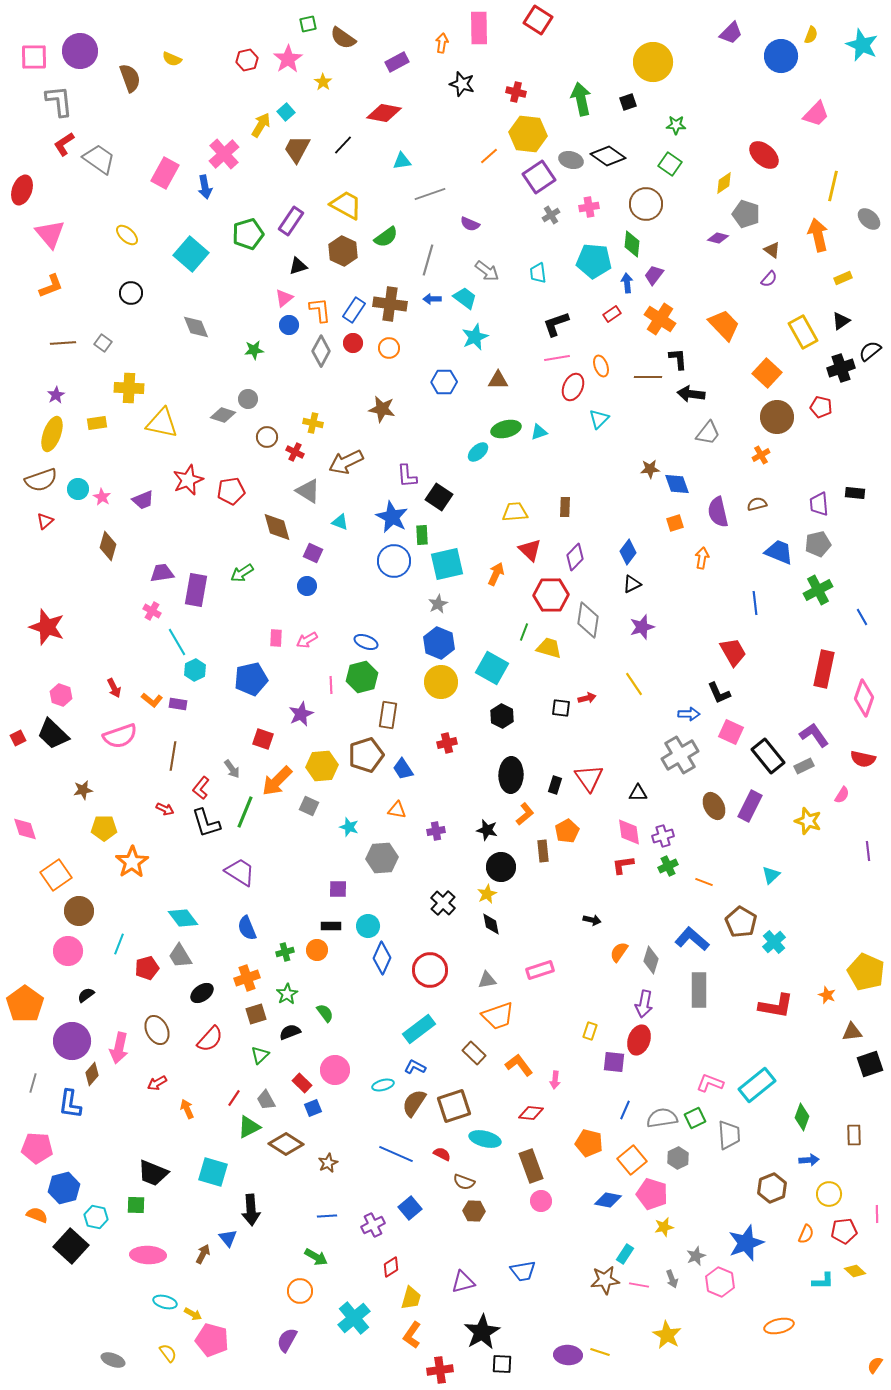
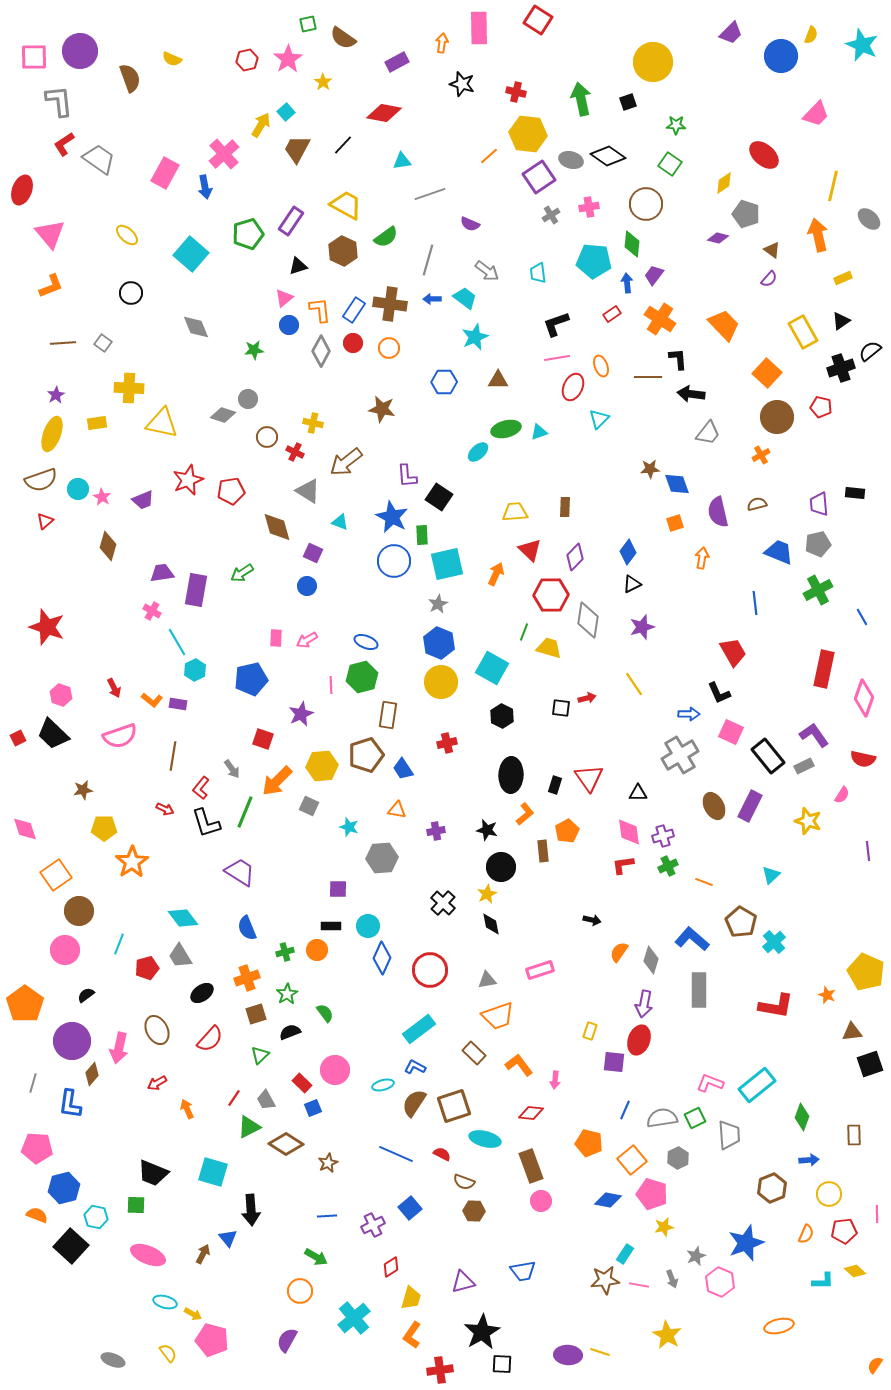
brown arrow at (346, 462): rotated 12 degrees counterclockwise
pink circle at (68, 951): moved 3 px left, 1 px up
pink ellipse at (148, 1255): rotated 20 degrees clockwise
